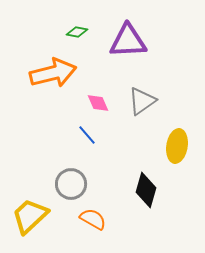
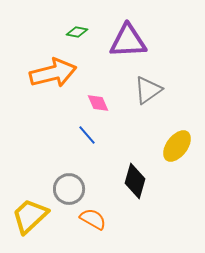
gray triangle: moved 6 px right, 11 px up
yellow ellipse: rotated 28 degrees clockwise
gray circle: moved 2 px left, 5 px down
black diamond: moved 11 px left, 9 px up
